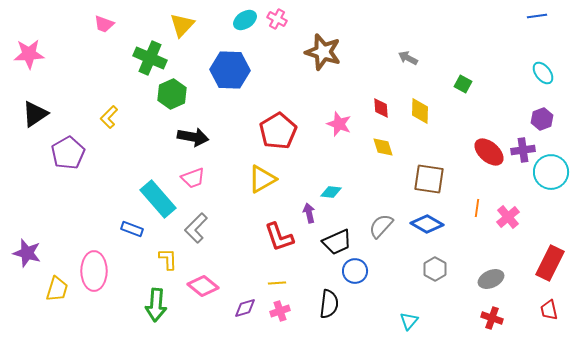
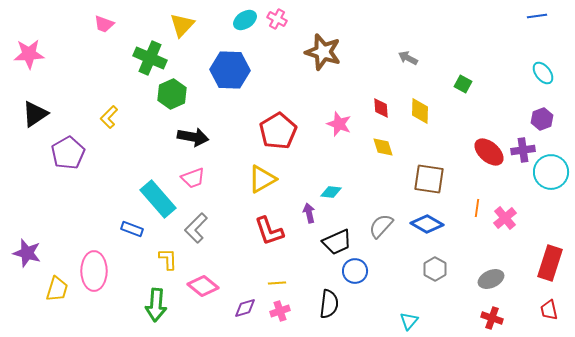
pink cross at (508, 217): moved 3 px left, 1 px down
red L-shape at (279, 237): moved 10 px left, 6 px up
red rectangle at (550, 263): rotated 8 degrees counterclockwise
